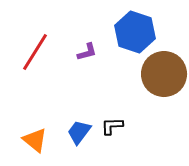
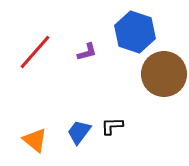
red line: rotated 9 degrees clockwise
